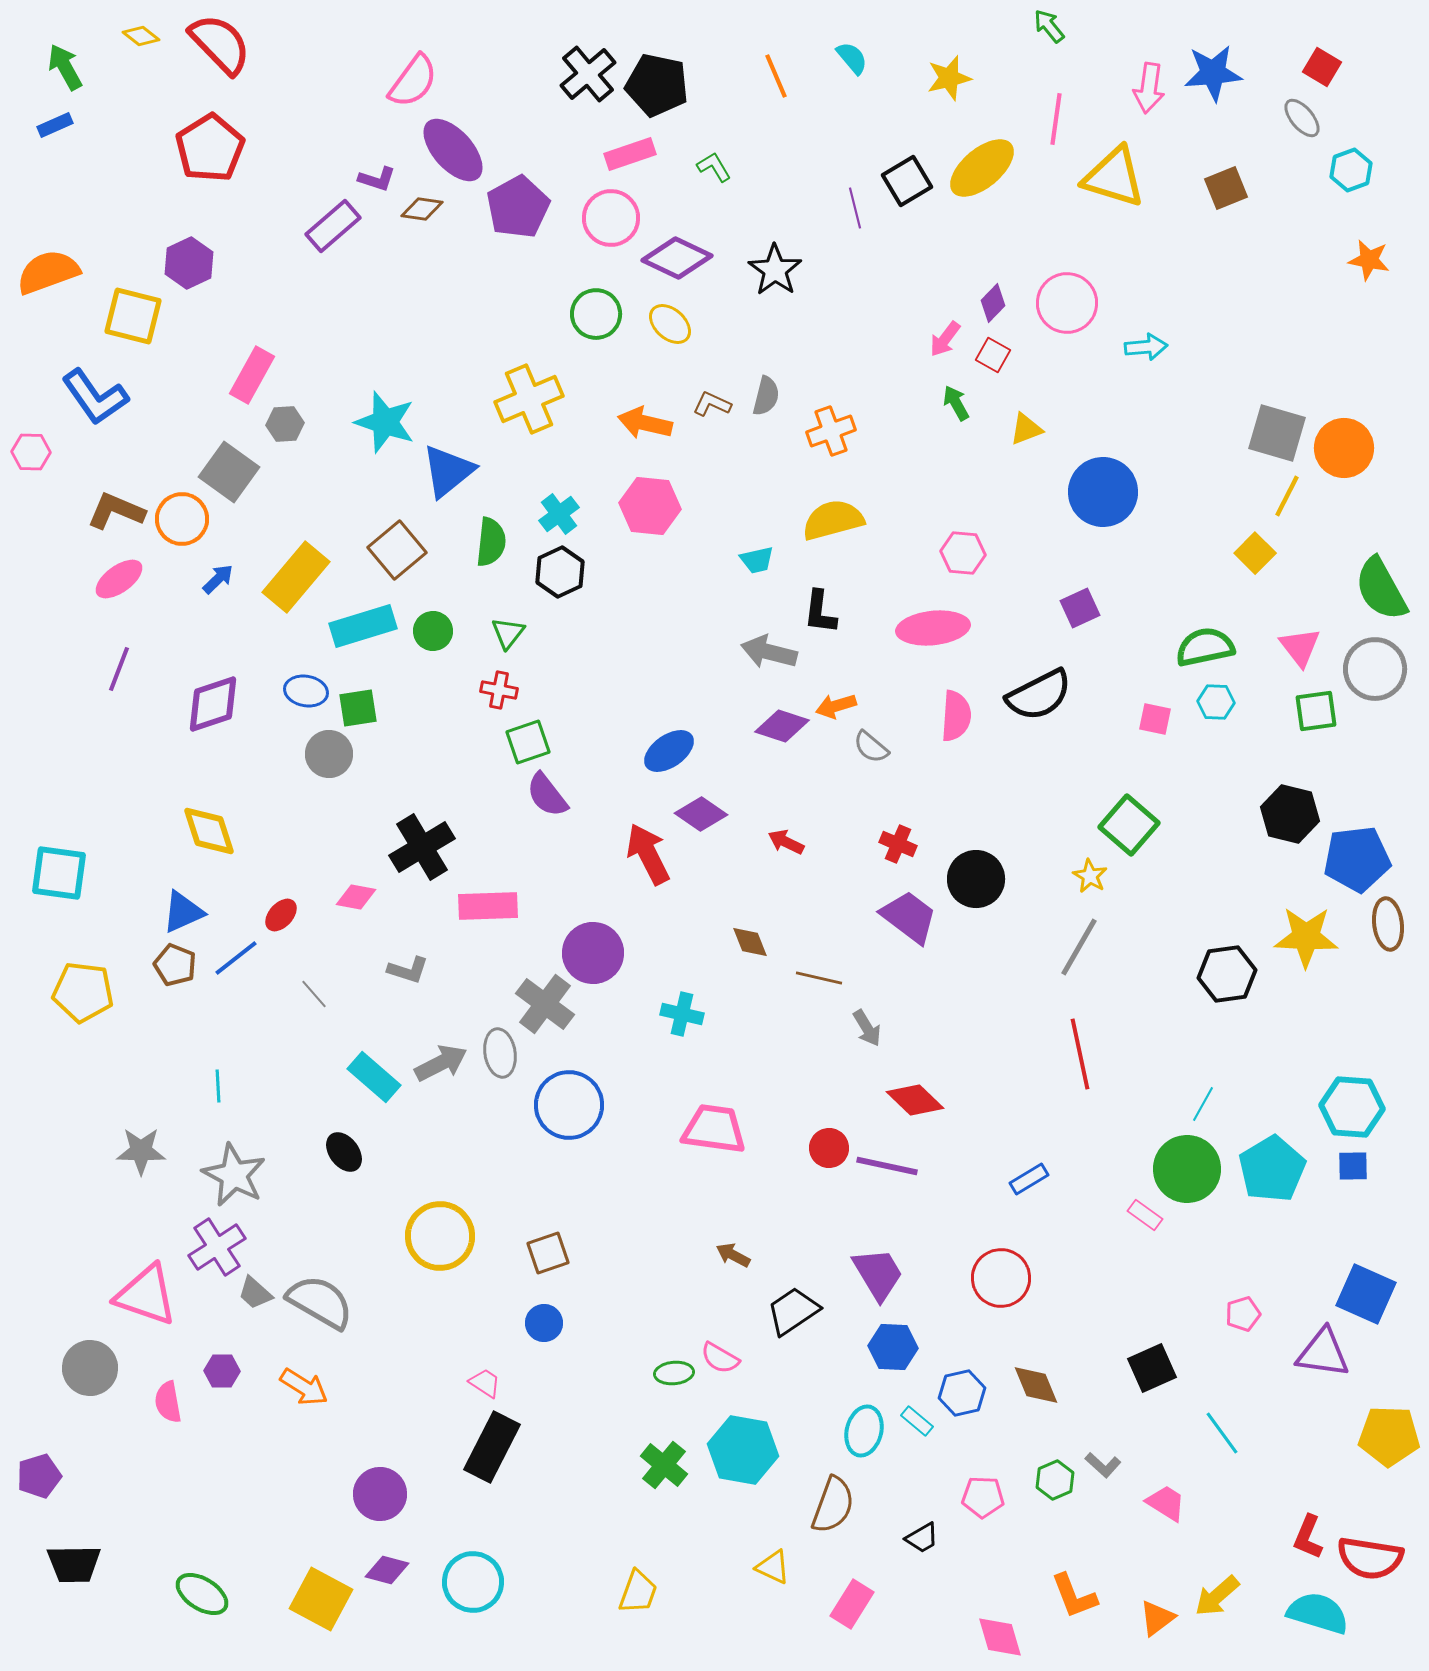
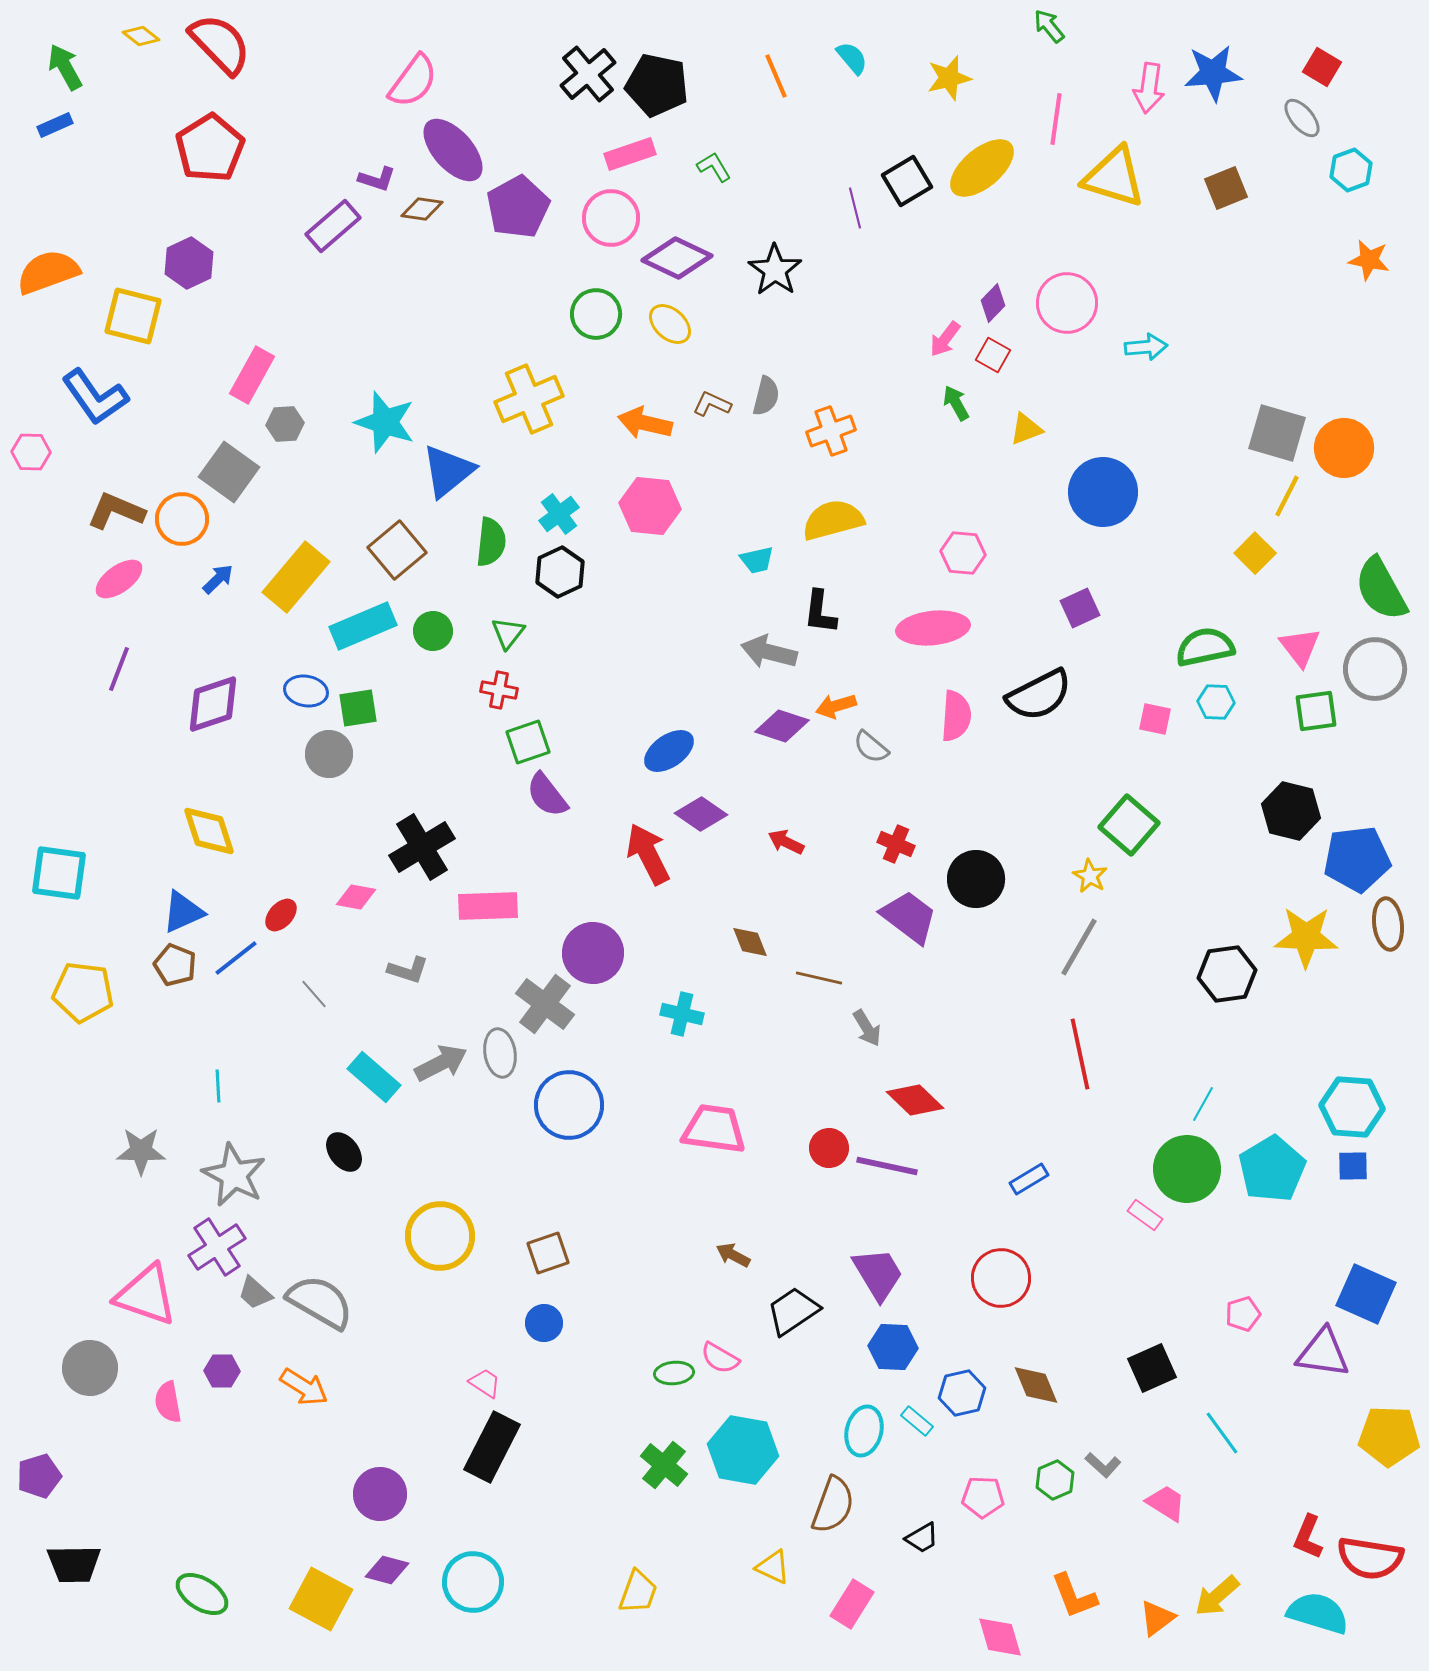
cyan rectangle at (363, 626): rotated 6 degrees counterclockwise
black hexagon at (1290, 814): moved 1 px right, 3 px up
red cross at (898, 844): moved 2 px left
